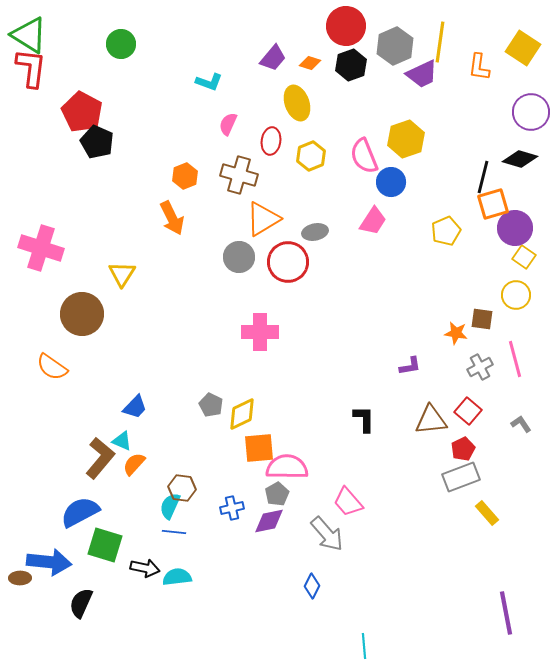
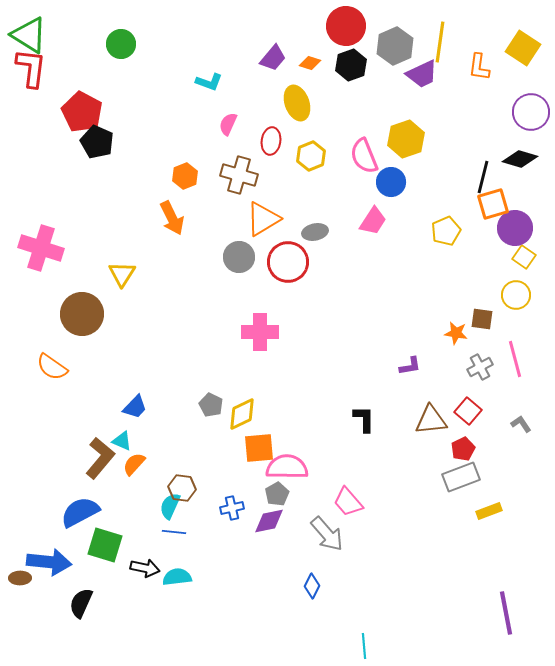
yellow rectangle at (487, 513): moved 2 px right, 2 px up; rotated 70 degrees counterclockwise
